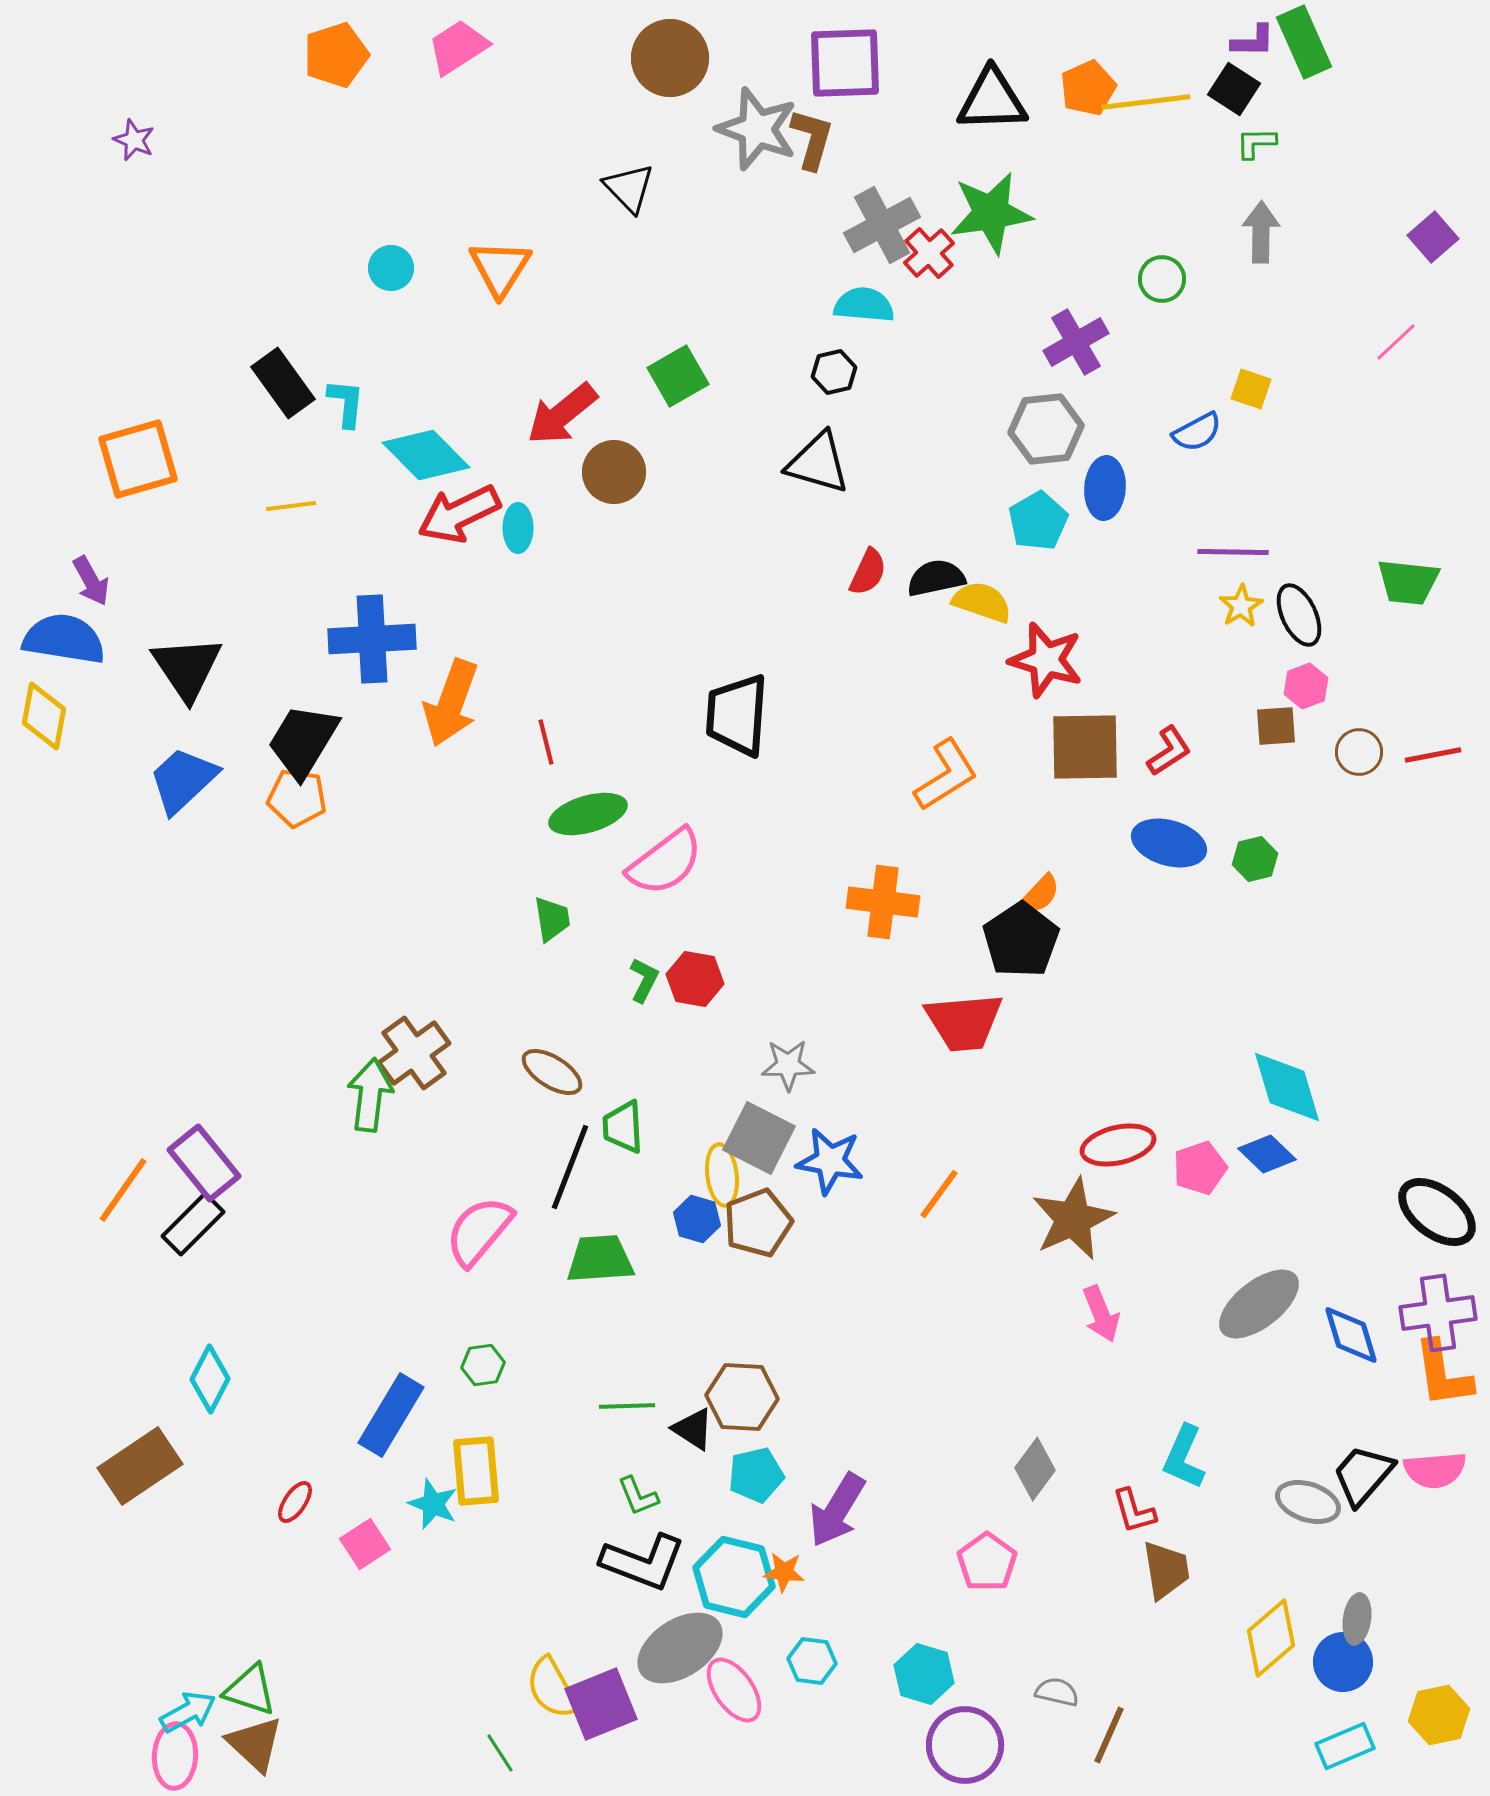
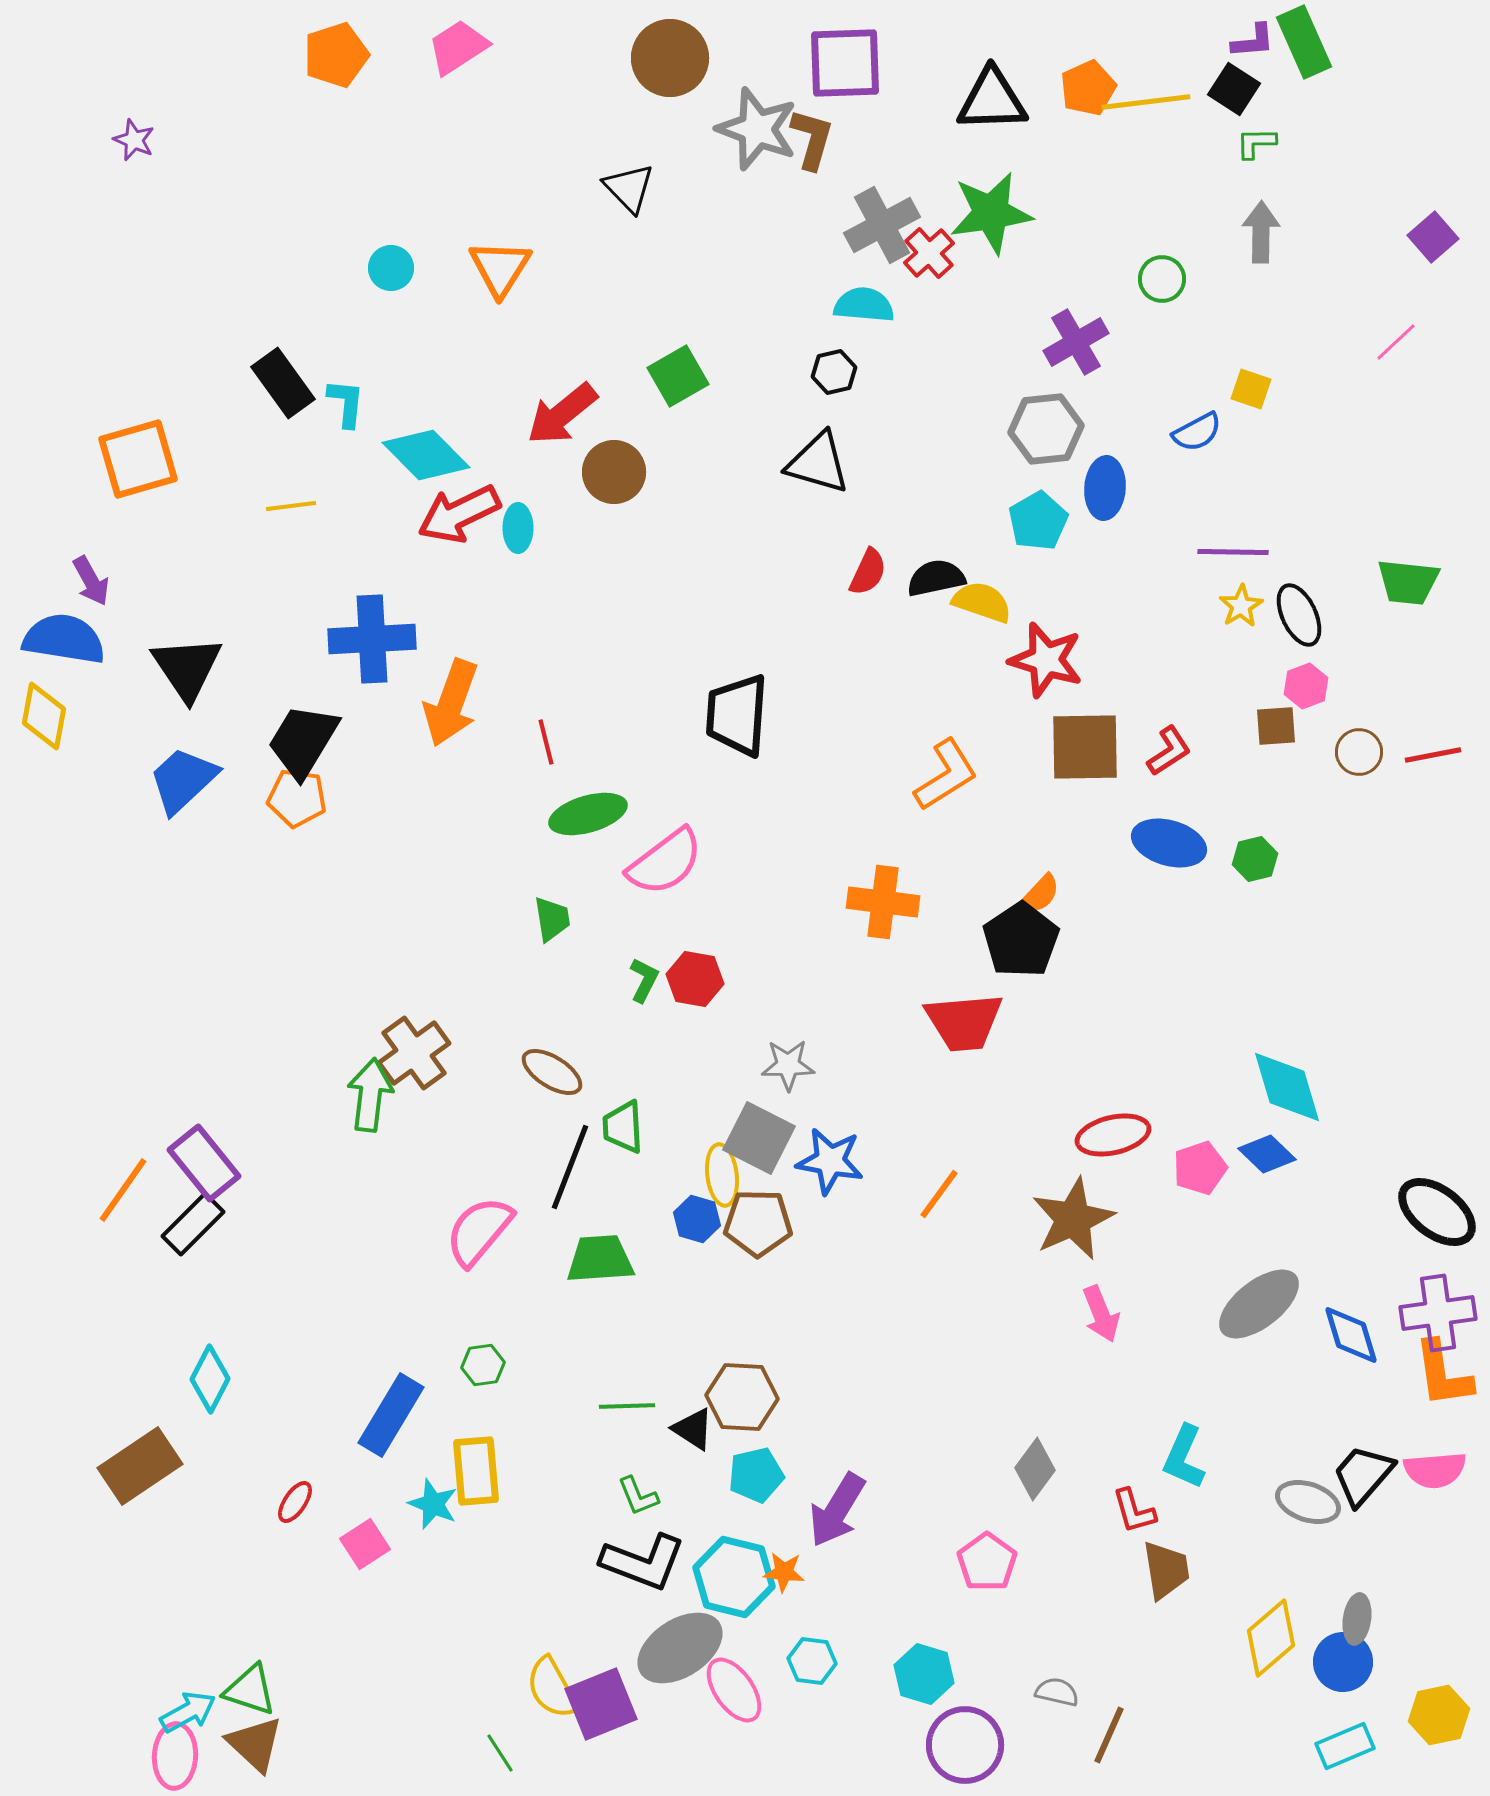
purple L-shape at (1253, 41): rotated 6 degrees counterclockwise
red ellipse at (1118, 1145): moved 5 px left, 10 px up
brown pentagon at (758, 1223): rotated 22 degrees clockwise
